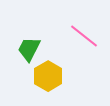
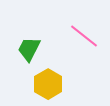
yellow hexagon: moved 8 px down
